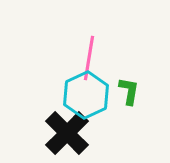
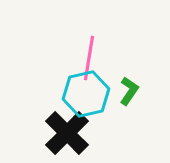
green L-shape: rotated 24 degrees clockwise
cyan hexagon: moved 1 px up; rotated 12 degrees clockwise
